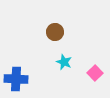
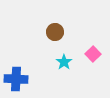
cyan star: rotated 14 degrees clockwise
pink square: moved 2 px left, 19 px up
